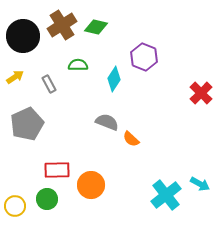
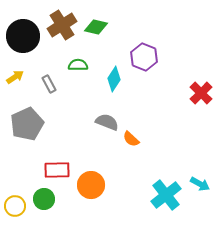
green circle: moved 3 px left
